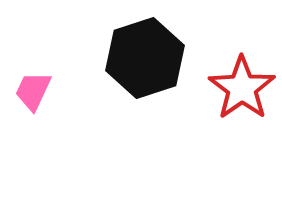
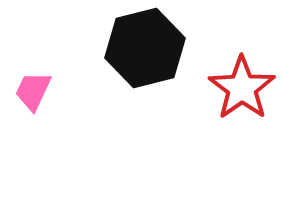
black hexagon: moved 10 px up; rotated 4 degrees clockwise
